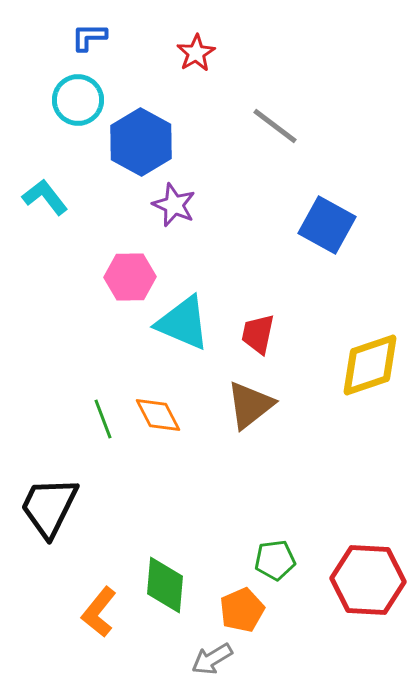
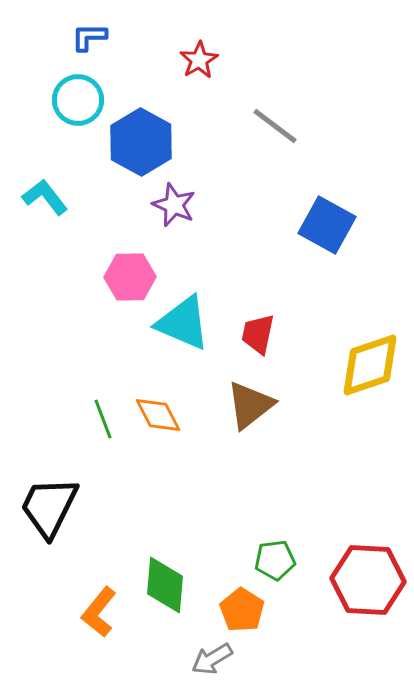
red star: moved 3 px right, 7 px down
orange pentagon: rotated 15 degrees counterclockwise
